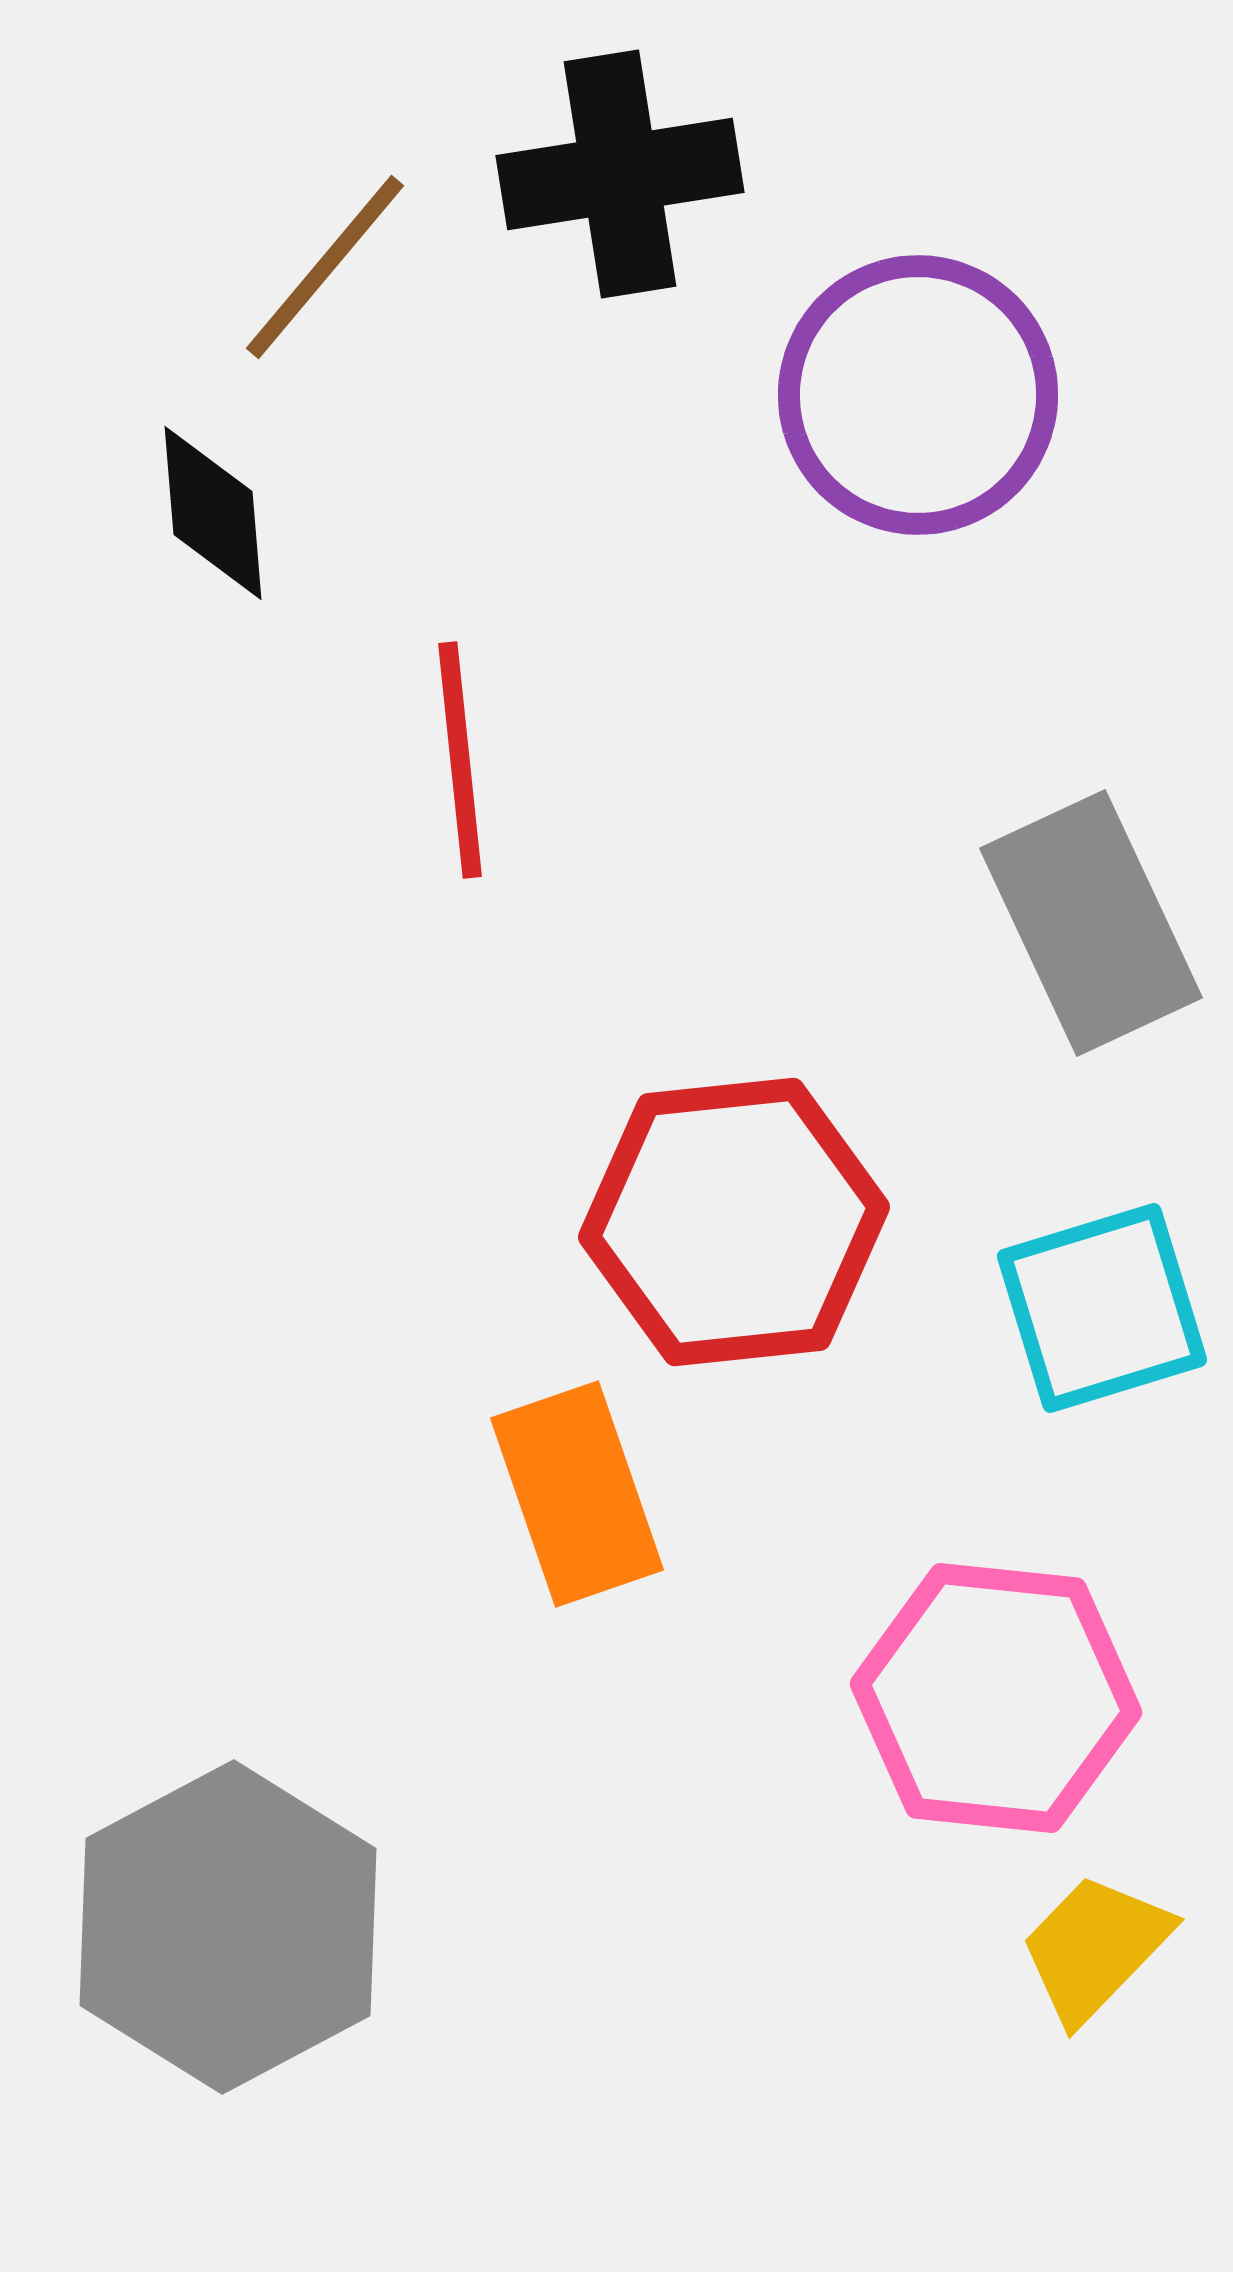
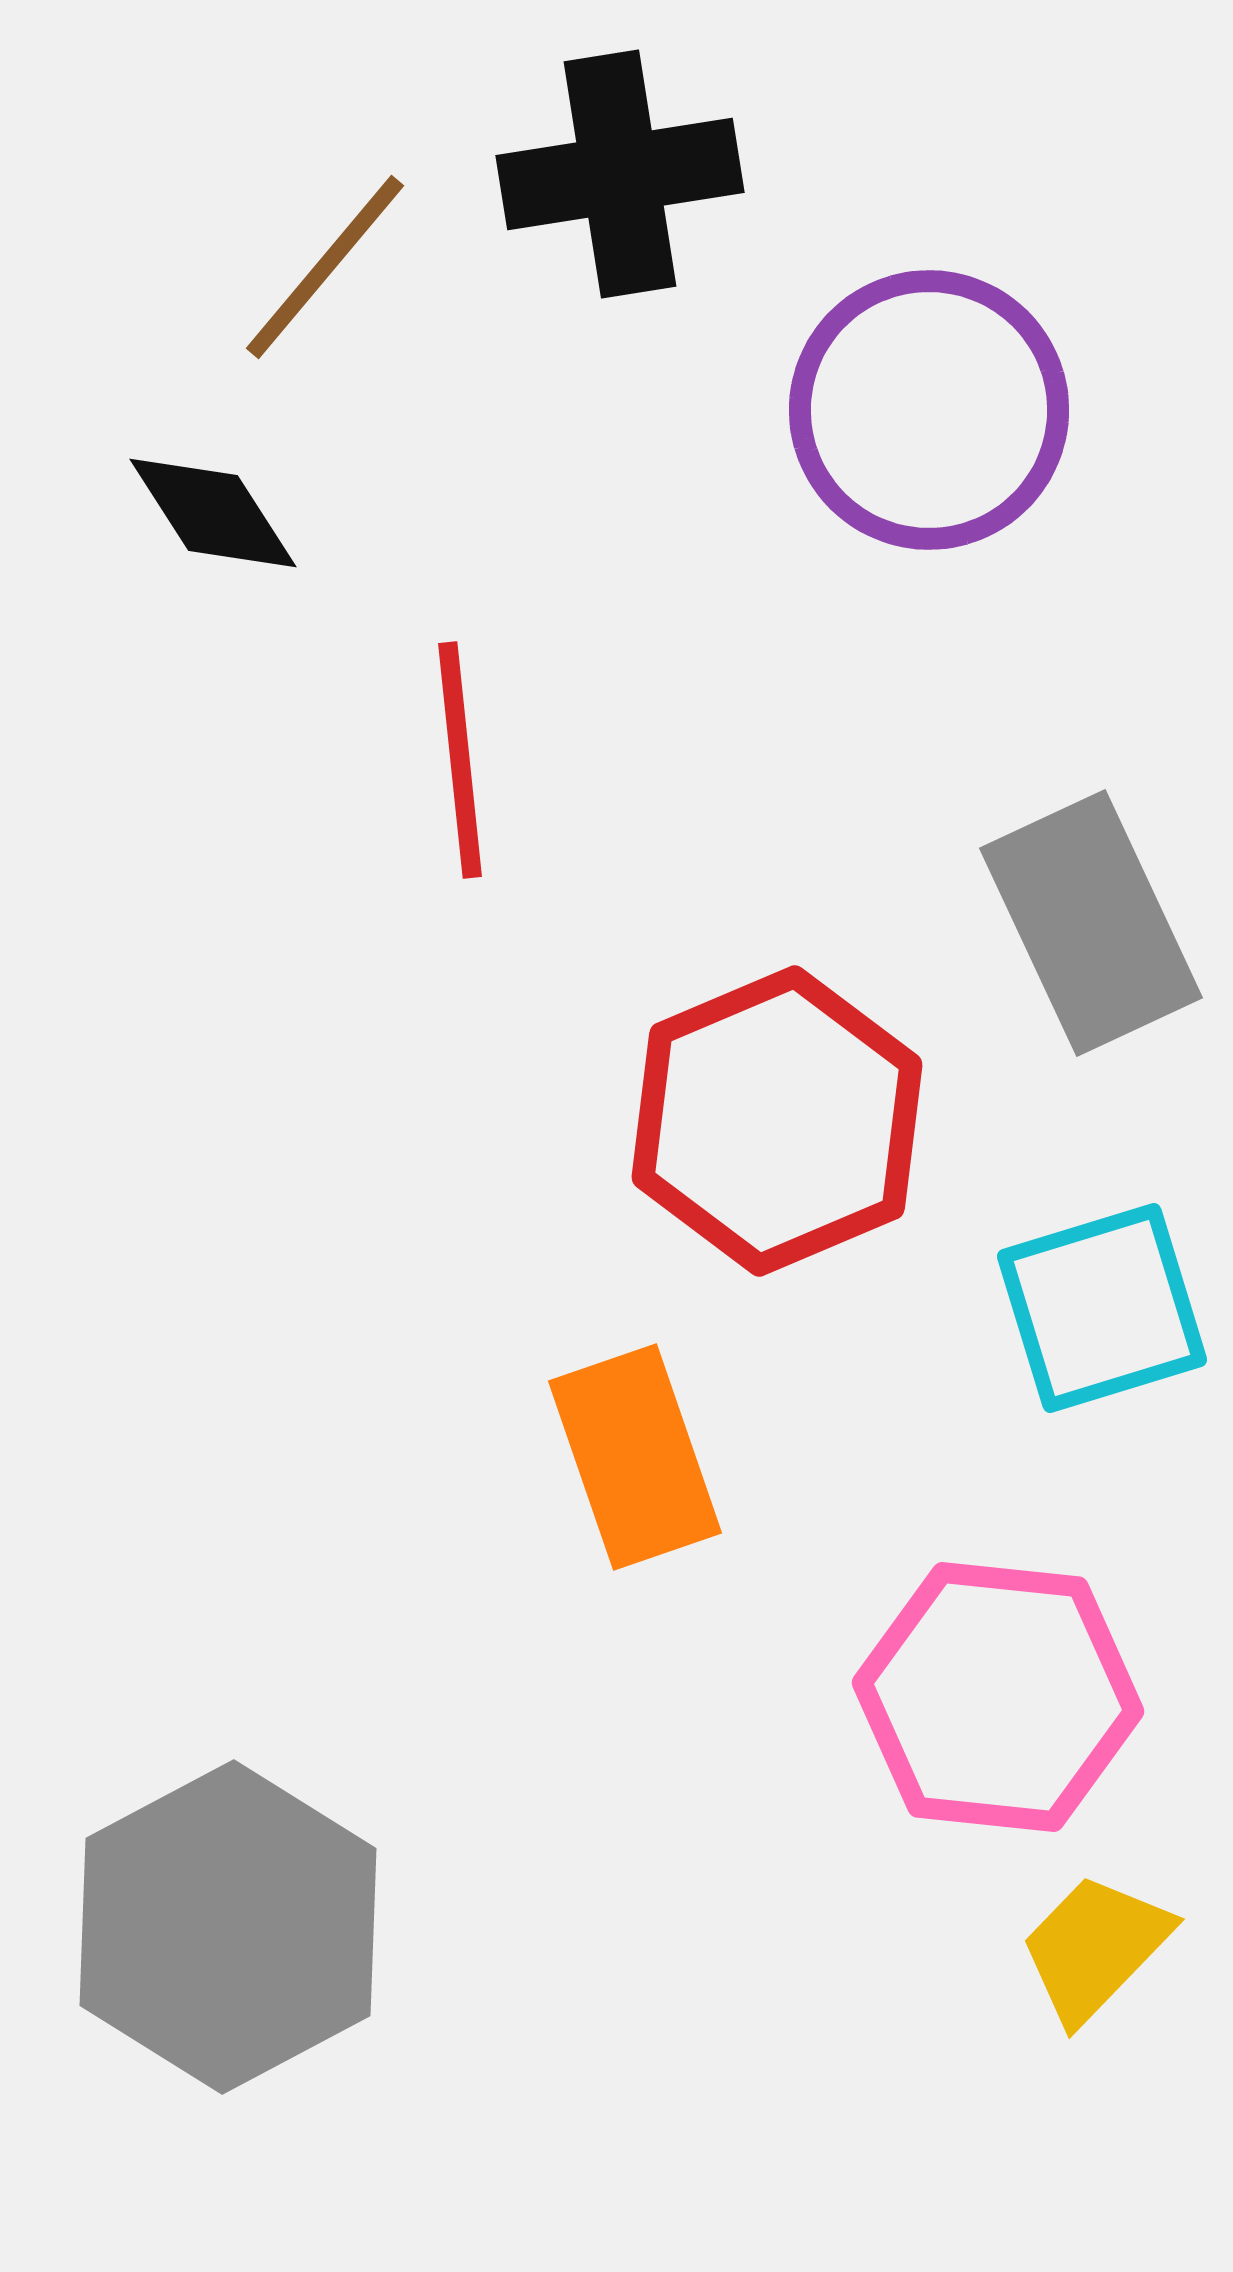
purple circle: moved 11 px right, 15 px down
black diamond: rotated 28 degrees counterclockwise
red hexagon: moved 43 px right, 101 px up; rotated 17 degrees counterclockwise
orange rectangle: moved 58 px right, 37 px up
pink hexagon: moved 2 px right, 1 px up
